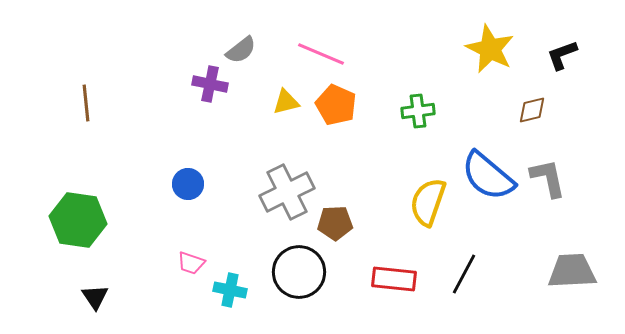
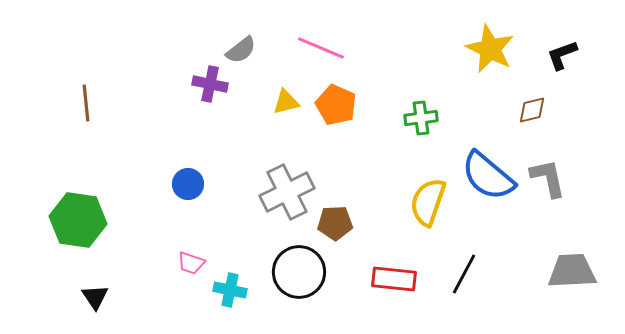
pink line: moved 6 px up
green cross: moved 3 px right, 7 px down
